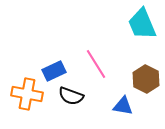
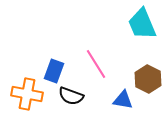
blue rectangle: rotated 45 degrees counterclockwise
brown hexagon: moved 2 px right
blue triangle: moved 6 px up
